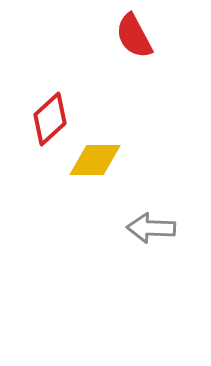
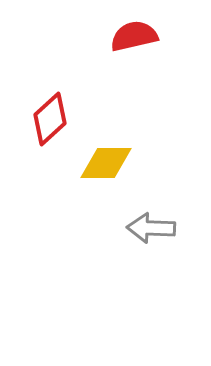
red semicircle: rotated 105 degrees clockwise
yellow diamond: moved 11 px right, 3 px down
